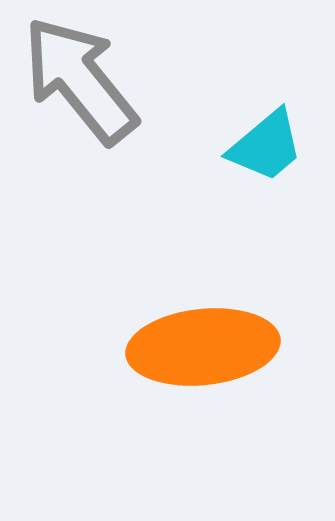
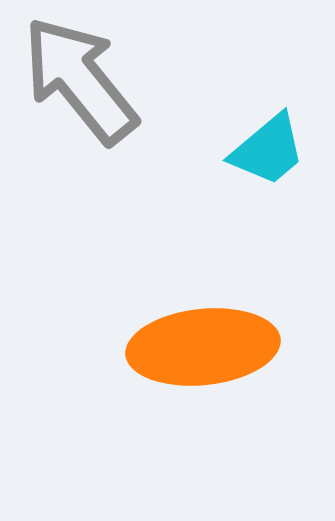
cyan trapezoid: moved 2 px right, 4 px down
